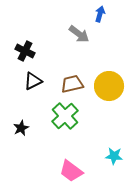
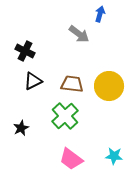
brown trapezoid: rotated 20 degrees clockwise
pink trapezoid: moved 12 px up
